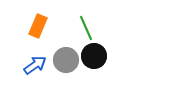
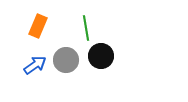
green line: rotated 15 degrees clockwise
black circle: moved 7 px right
